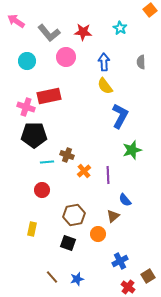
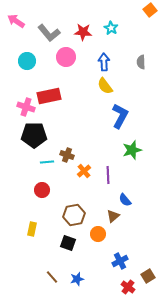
cyan star: moved 9 px left
